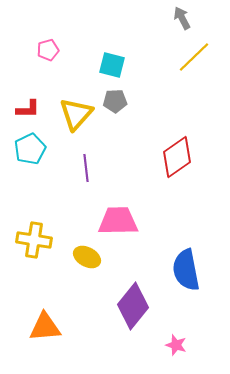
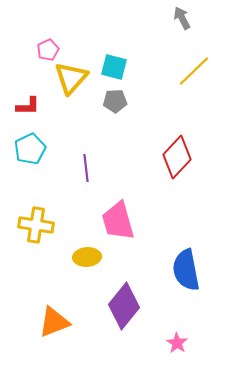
pink pentagon: rotated 10 degrees counterclockwise
yellow line: moved 14 px down
cyan square: moved 2 px right, 2 px down
red L-shape: moved 3 px up
yellow triangle: moved 5 px left, 36 px up
red diamond: rotated 12 degrees counterclockwise
pink trapezoid: rotated 105 degrees counterclockwise
yellow cross: moved 2 px right, 15 px up
yellow ellipse: rotated 32 degrees counterclockwise
purple diamond: moved 9 px left
orange triangle: moved 9 px right, 5 px up; rotated 16 degrees counterclockwise
pink star: moved 1 px right, 2 px up; rotated 15 degrees clockwise
